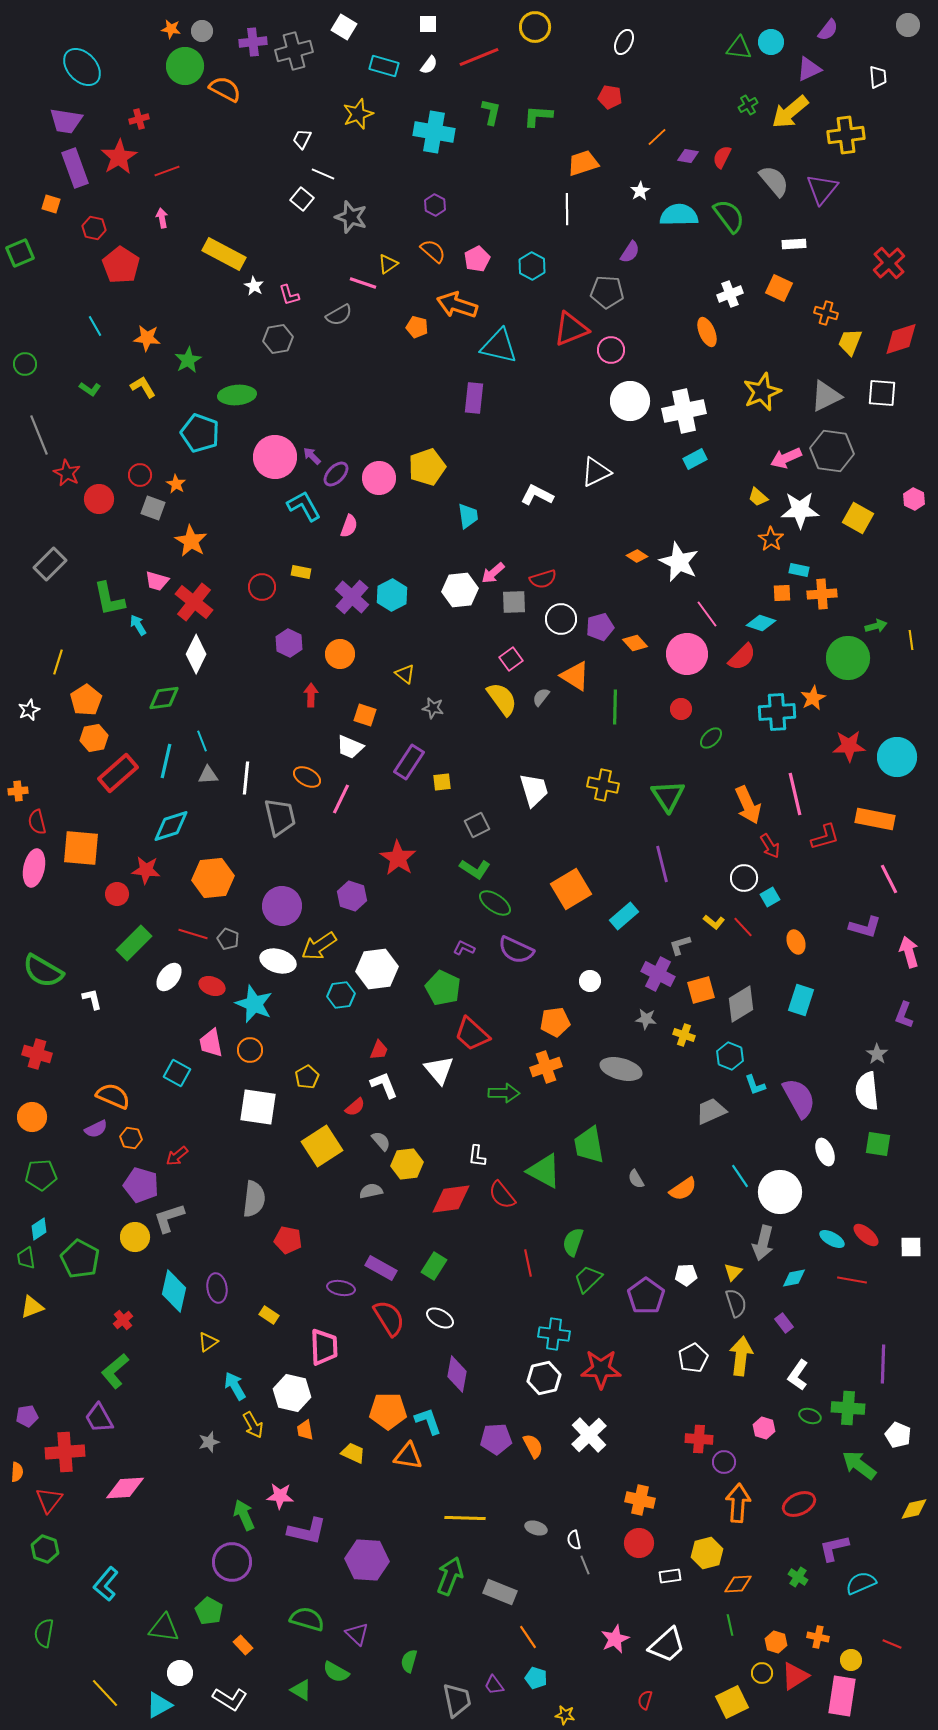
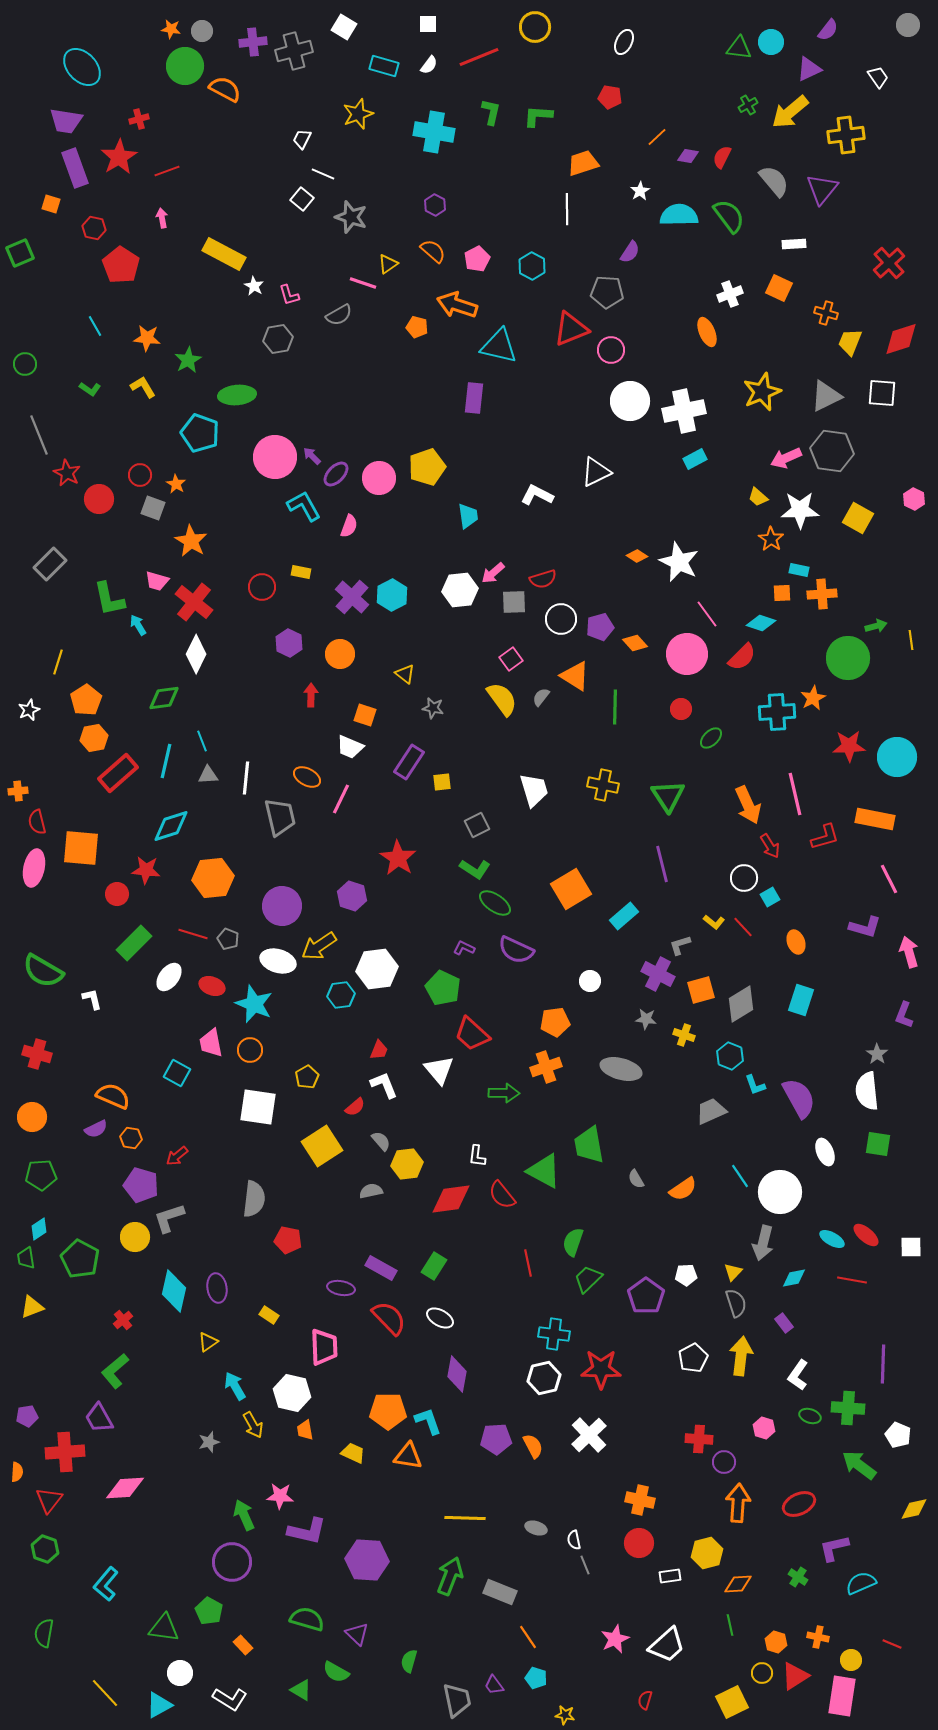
white trapezoid at (878, 77): rotated 30 degrees counterclockwise
red semicircle at (389, 1318): rotated 12 degrees counterclockwise
